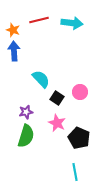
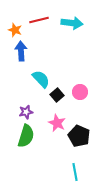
orange star: moved 2 px right
blue arrow: moved 7 px right
black square: moved 3 px up; rotated 16 degrees clockwise
black pentagon: moved 2 px up
